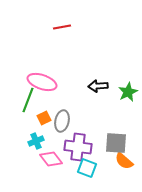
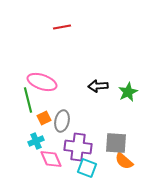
green line: rotated 35 degrees counterclockwise
pink diamond: rotated 15 degrees clockwise
